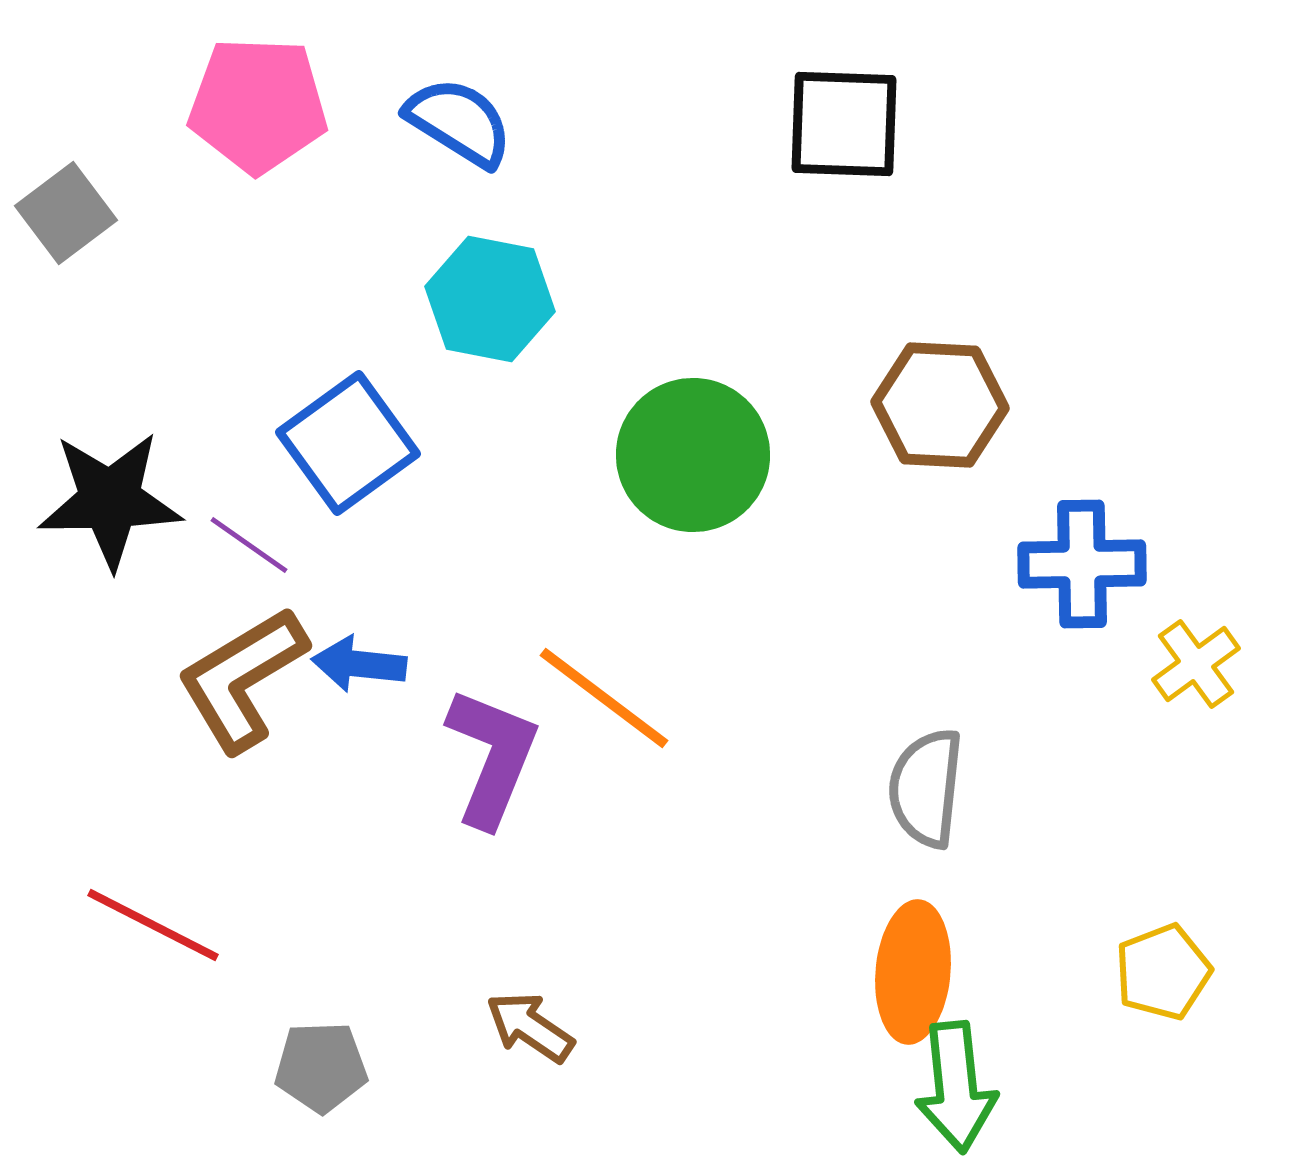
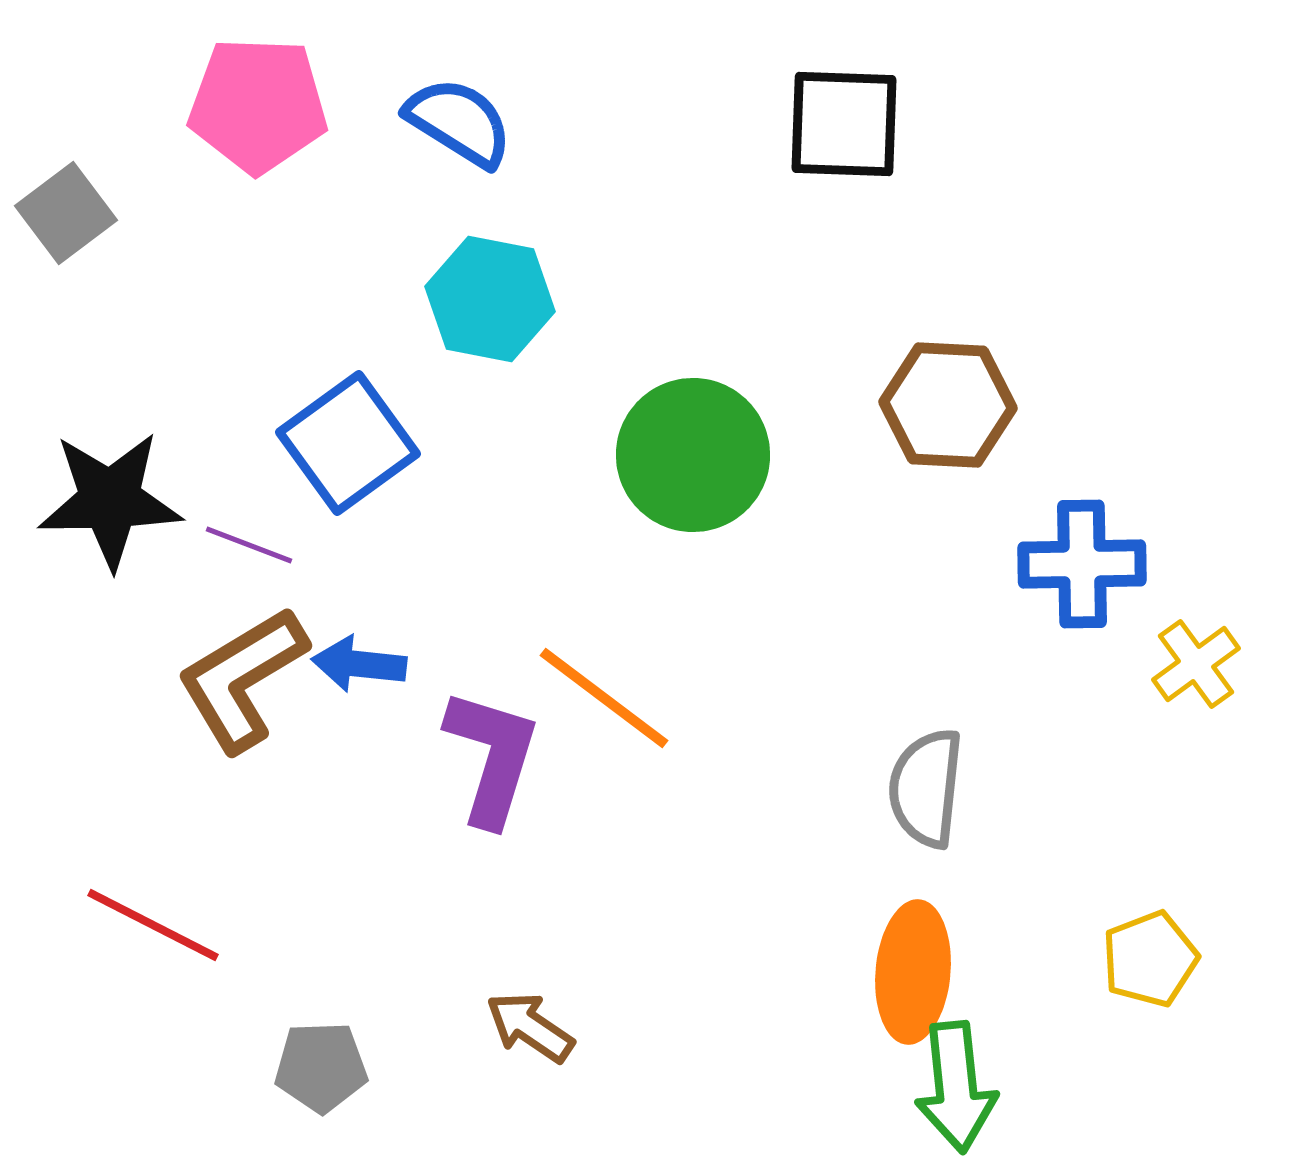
brown hexagon: moved 8 px right
purple line: rotated 14 degrees counterclockwise
purple L-shape: rotated 5 degrees counterclockwise
yellow pentagon: moved 13 px left, 13 px up
